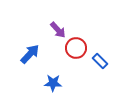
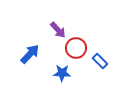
blue star: moved 9 px right, 10 px up
